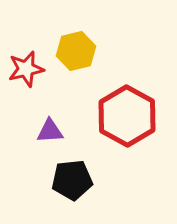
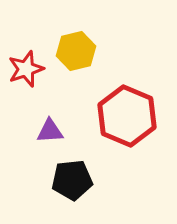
red star: rotated 6 degrees counterclockwise
red hexagon: rotated 6 degrees counterclockwise
